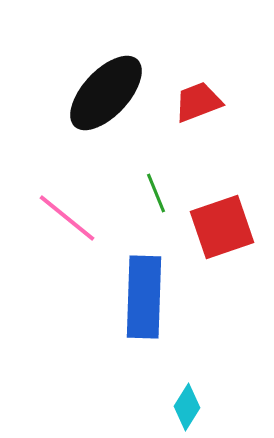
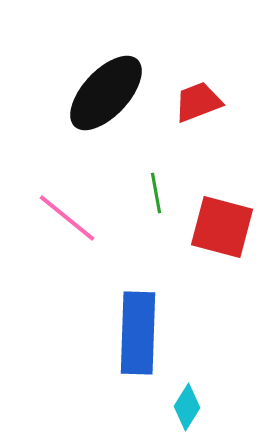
green line: rotated 12 degrees clockwise
red square: rotated 34 degrees clockwise
blue rectangle: moved 6 px left, 36 px down
